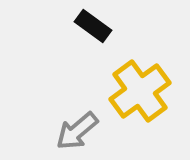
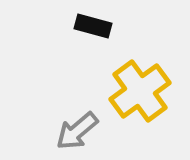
black rectangle: rotated 21 degrees counterclockwise
